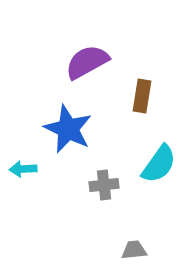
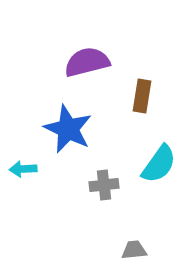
purple semicircle: rotated 15 degrees clockwise
